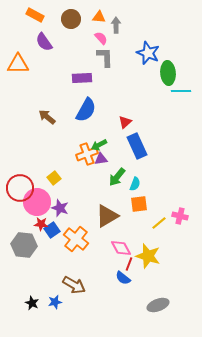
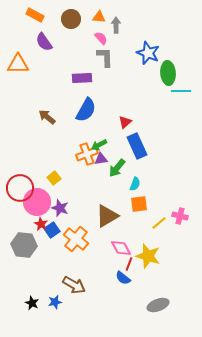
green arrow at (117, 177): moved 9 px up
red star at (41, 224): rotated 24 degrees clockwise
